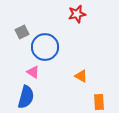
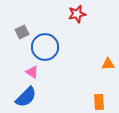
pink triangle: moved 1 px left
orange triangle: moved 27 px right, 12 px up; rotated 32 degrees counterclockwise
blue semicircle: rotated 30 degrees clockwise
